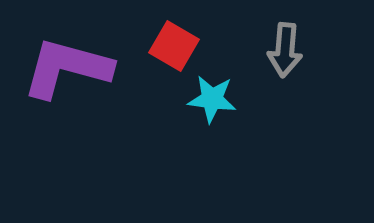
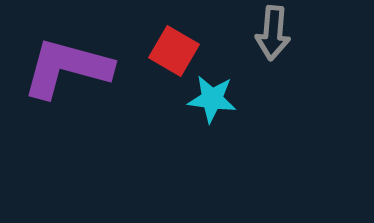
red square: moved 5 px down
gray arrow: moved 12 px left, 17 px up
